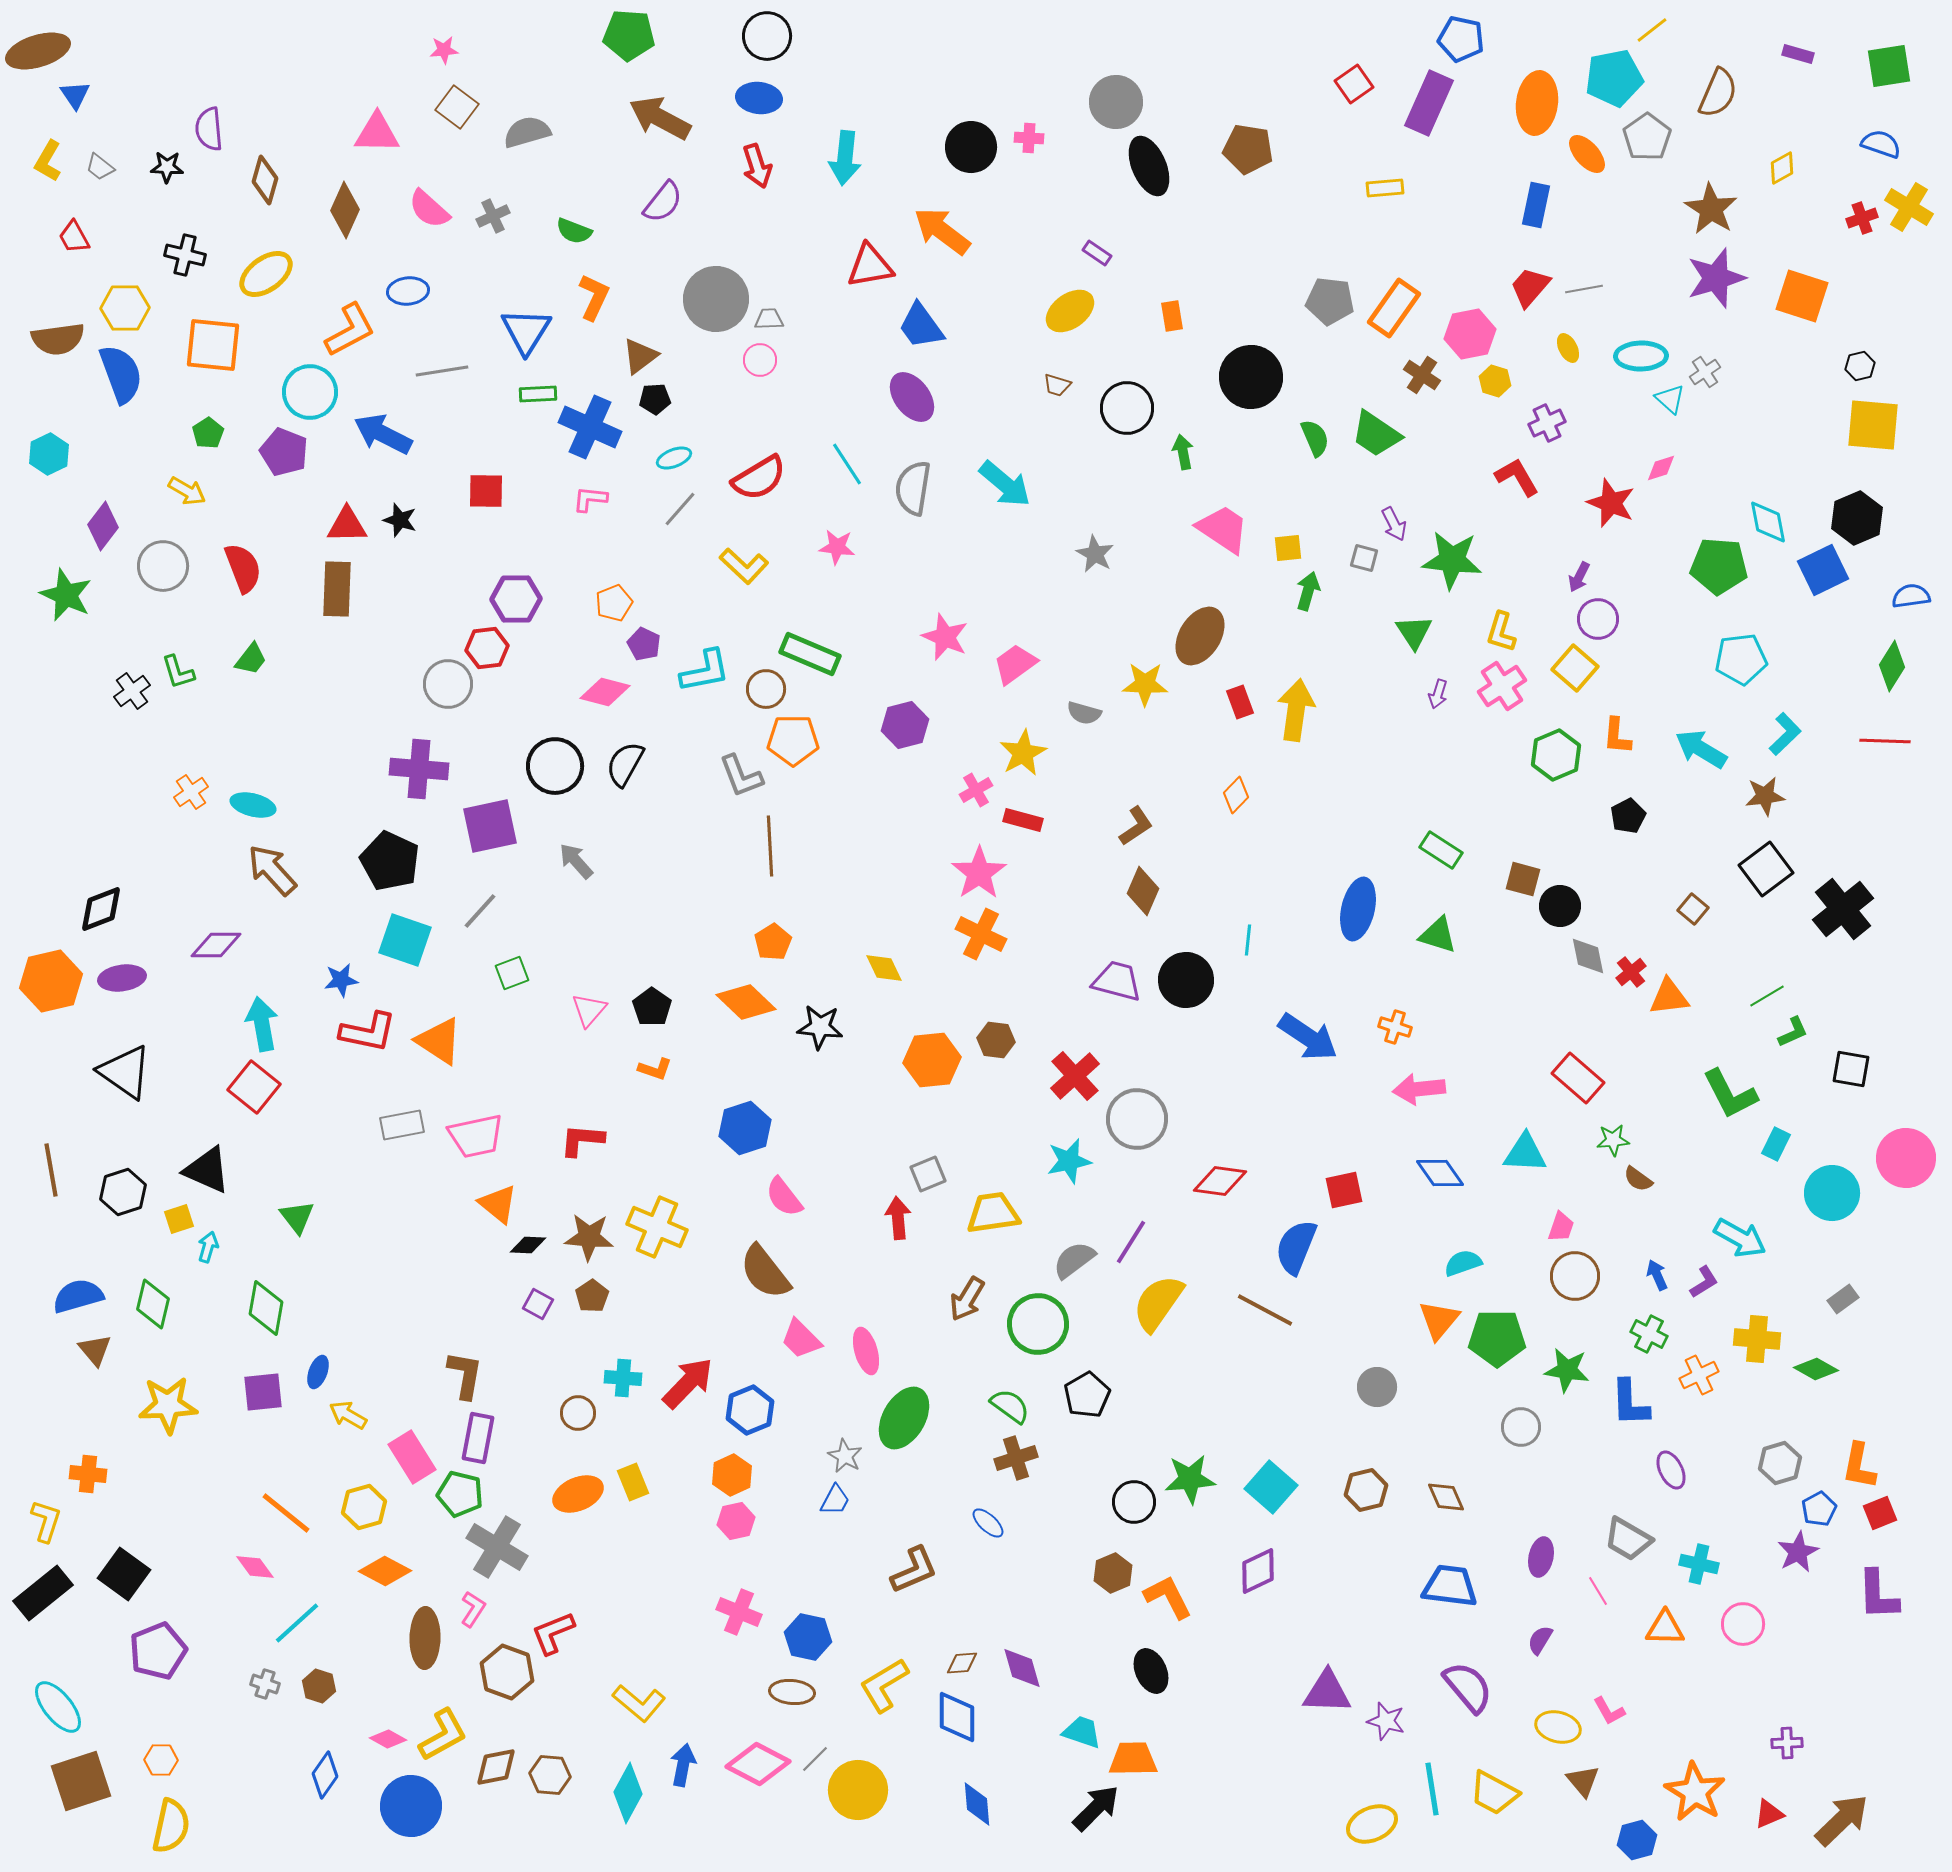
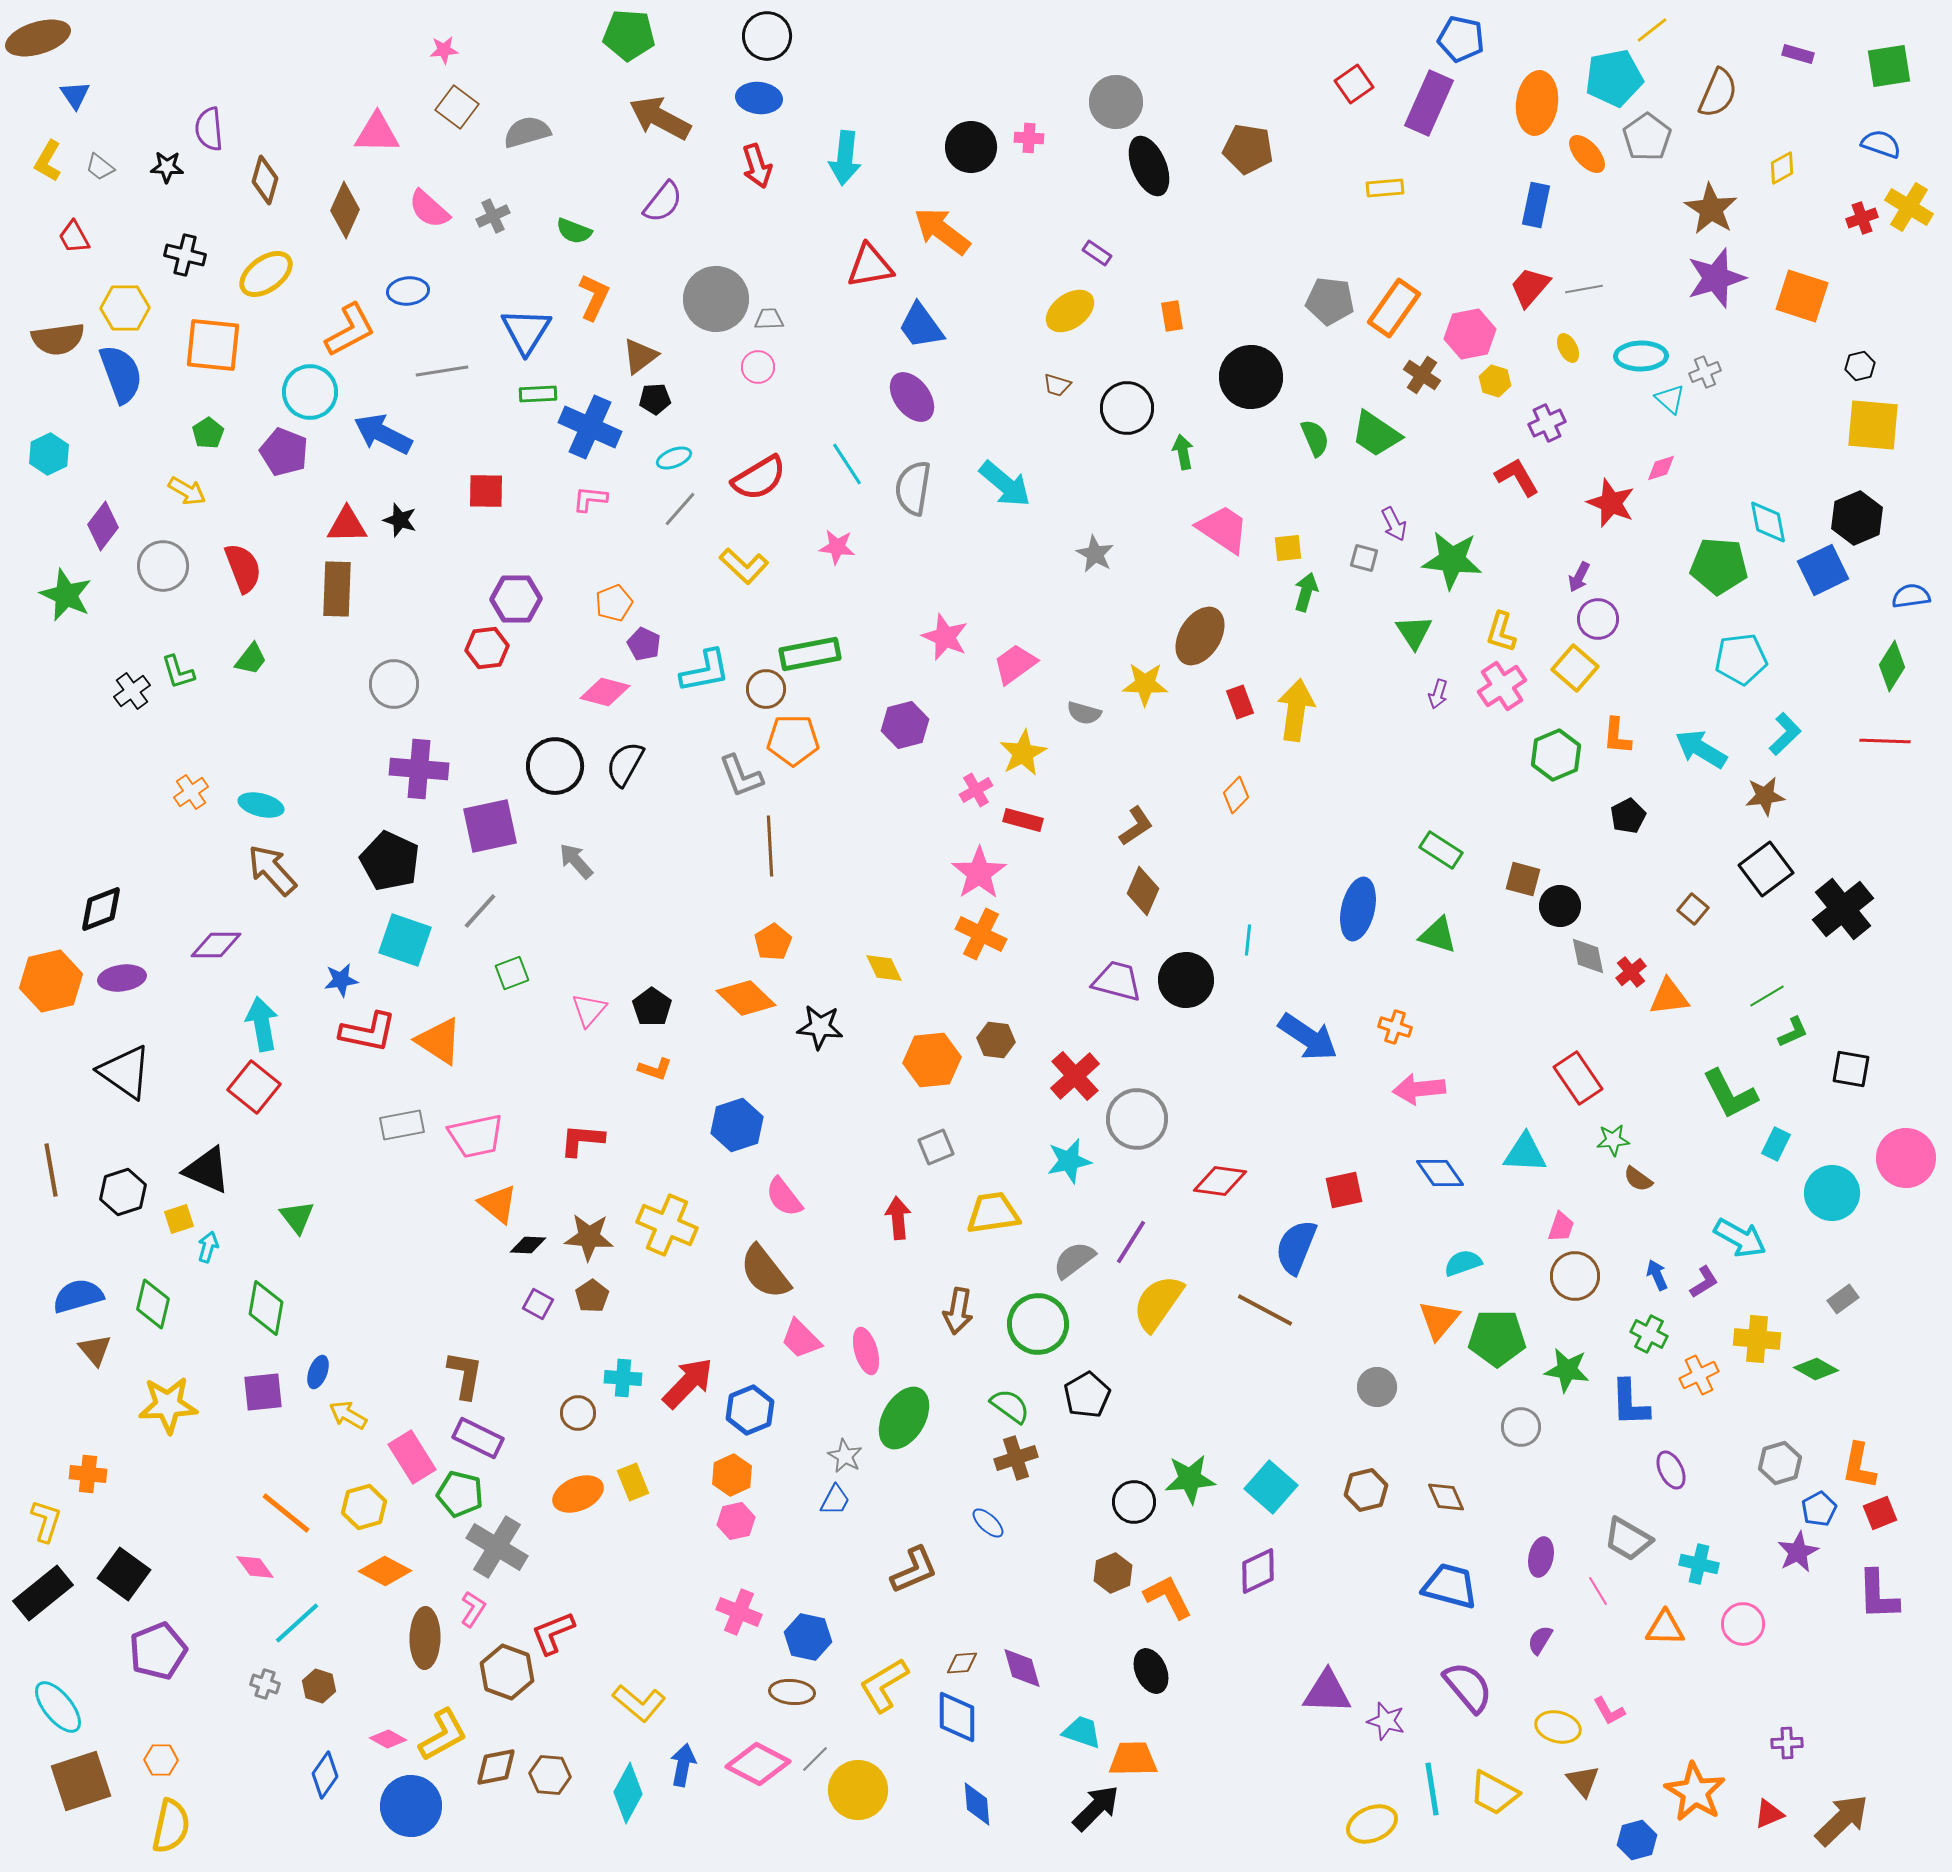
brown ellipse at (38, 51): moved 13 px up
pink circle at (760, 360): moved 2 px left, 7 px down
gray cross at (1705, 372): rotated 12 degrees clockwise
green arrow at (1308, 591): moved 2 px left, 1 px down
green rectangle at (810, 654): rotated 34 degrees counterclockwise
gray circle at (448, 684): moved 54 px left
cyan ellipse at (253, 805): moved 8 px right
orange diamond at (746, 1002): moved 4 px up
red rectangle at (1578, 1078): rotated 15 degrees clockwise
blue hexagon at (745, 1128): moved 8 px left, 3 px up
gray square at (928, 1174): moved 8 px right, 27 px up
yellow cross at (657, 1227): moved 10 px right, 2 px up
brown arrow at (967, 1299): moved 9 px left, 12 px down; rotated 21 degrees counterclockwise
purple rectangle at (478, 1438): rotated 75 degrees counterclockwise
blue trapezoid at (1450, 1586): rotated 8 degrees clockwise
